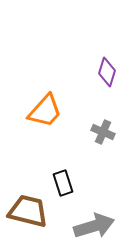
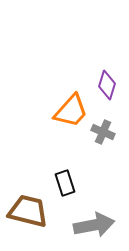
purple diamond: moved 13 px down
orange trapezoid: moved 26 px right
black rectangle: moved 2 px right
gray arrow: moved 1 px up; rotated 6 degrees clockwise
